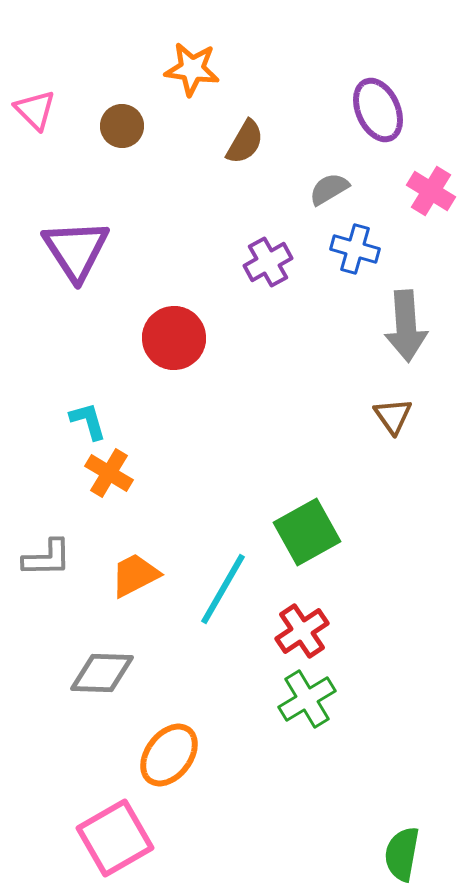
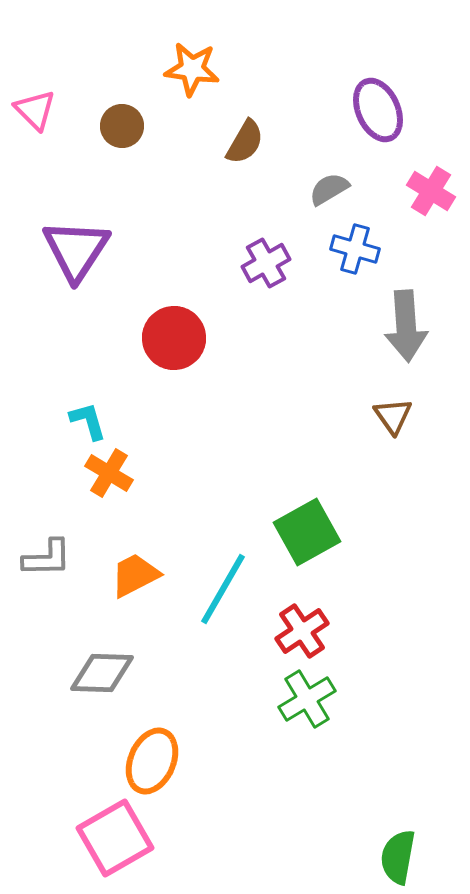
purple triangle: rotated 6 degrees clockwise
purple cross: moved 2 px left, 1 px down
orange ellipse: moved 17 px left, 6 px down; rotated 14 degrees counterclockwise
green semicircle: moved 4 px left, 3 px down
